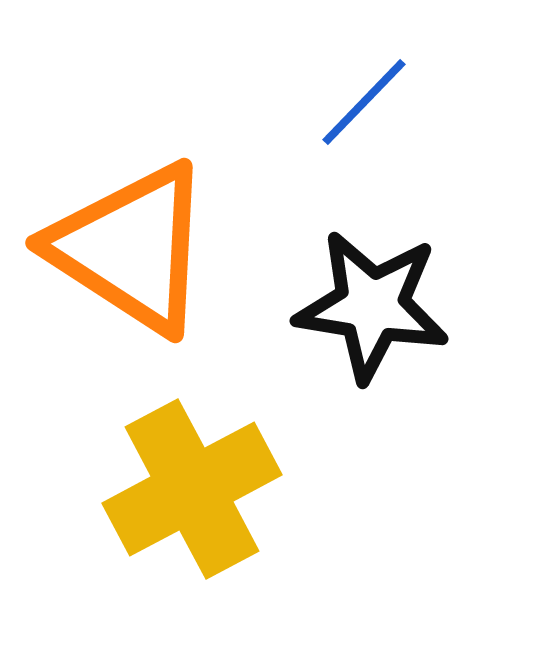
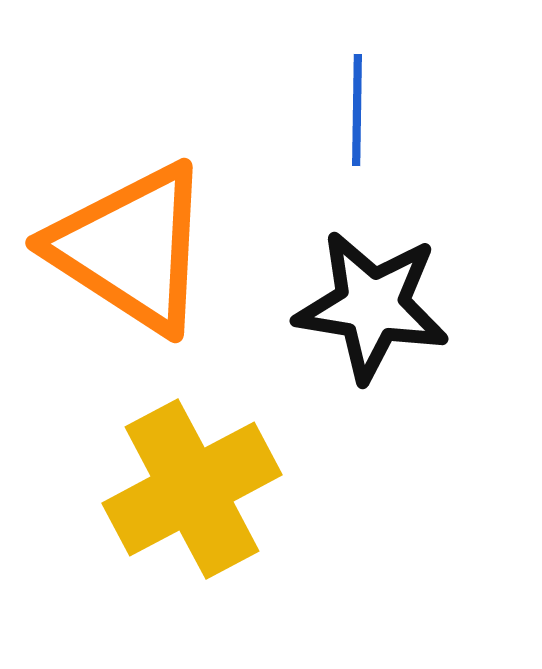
blue line: moved 7 px left, 8 px down; rotated 43 degrees counterclockwise
